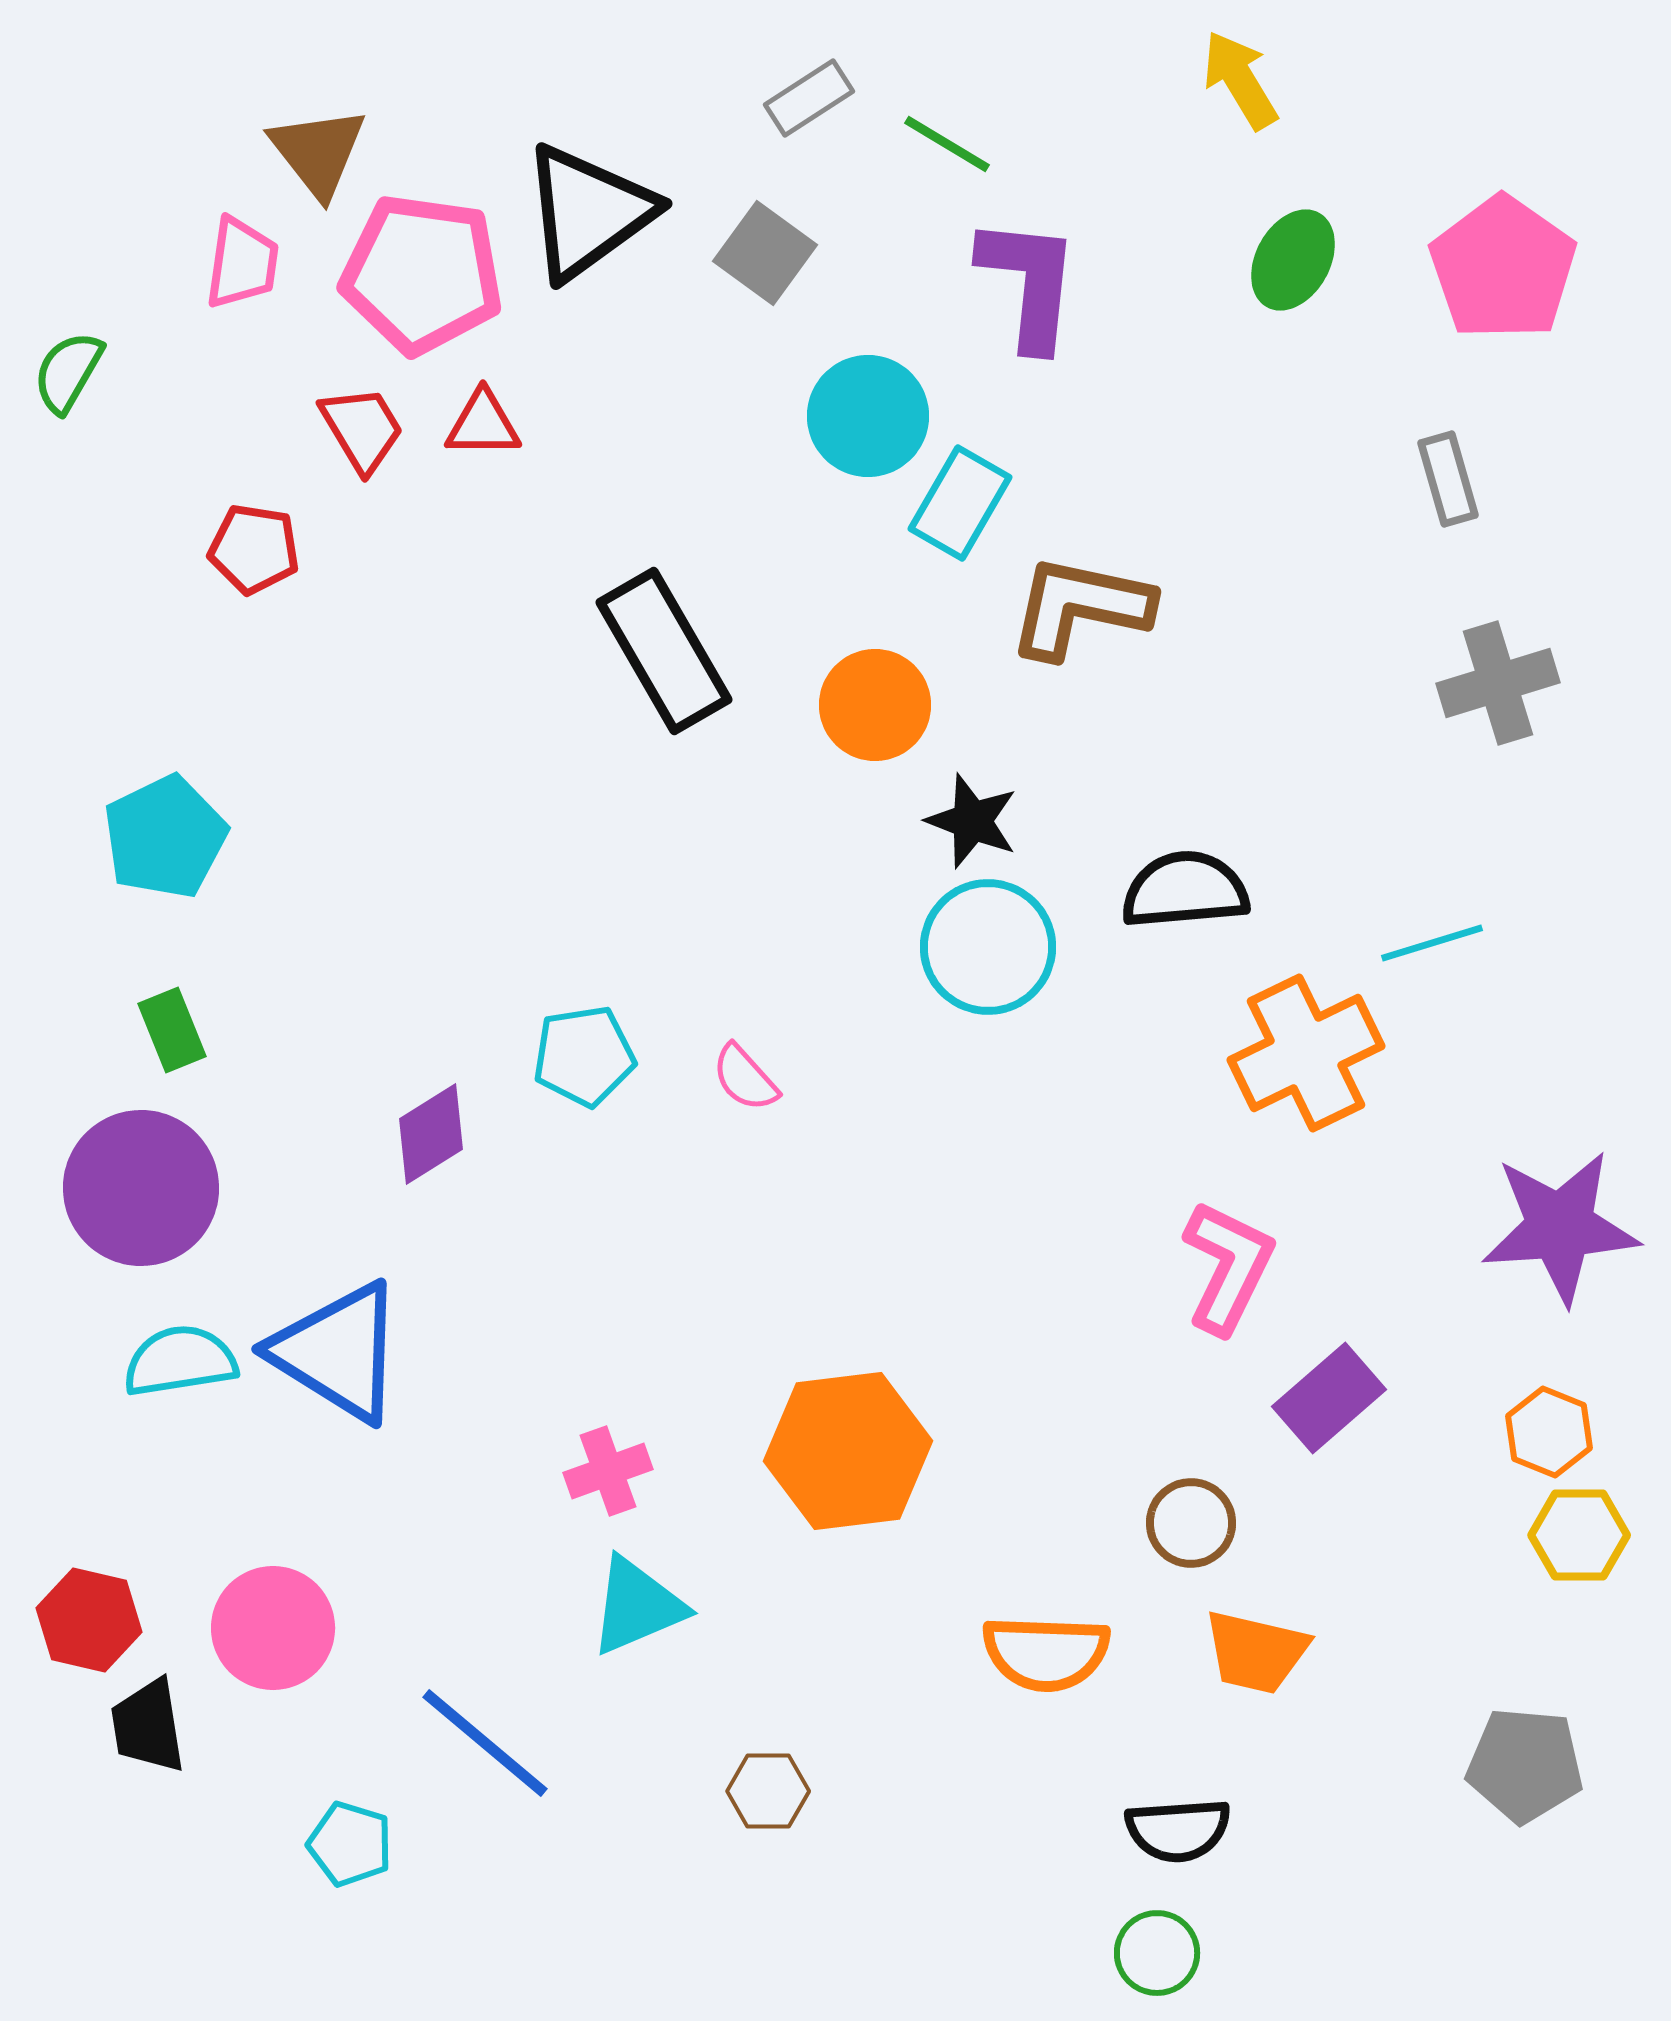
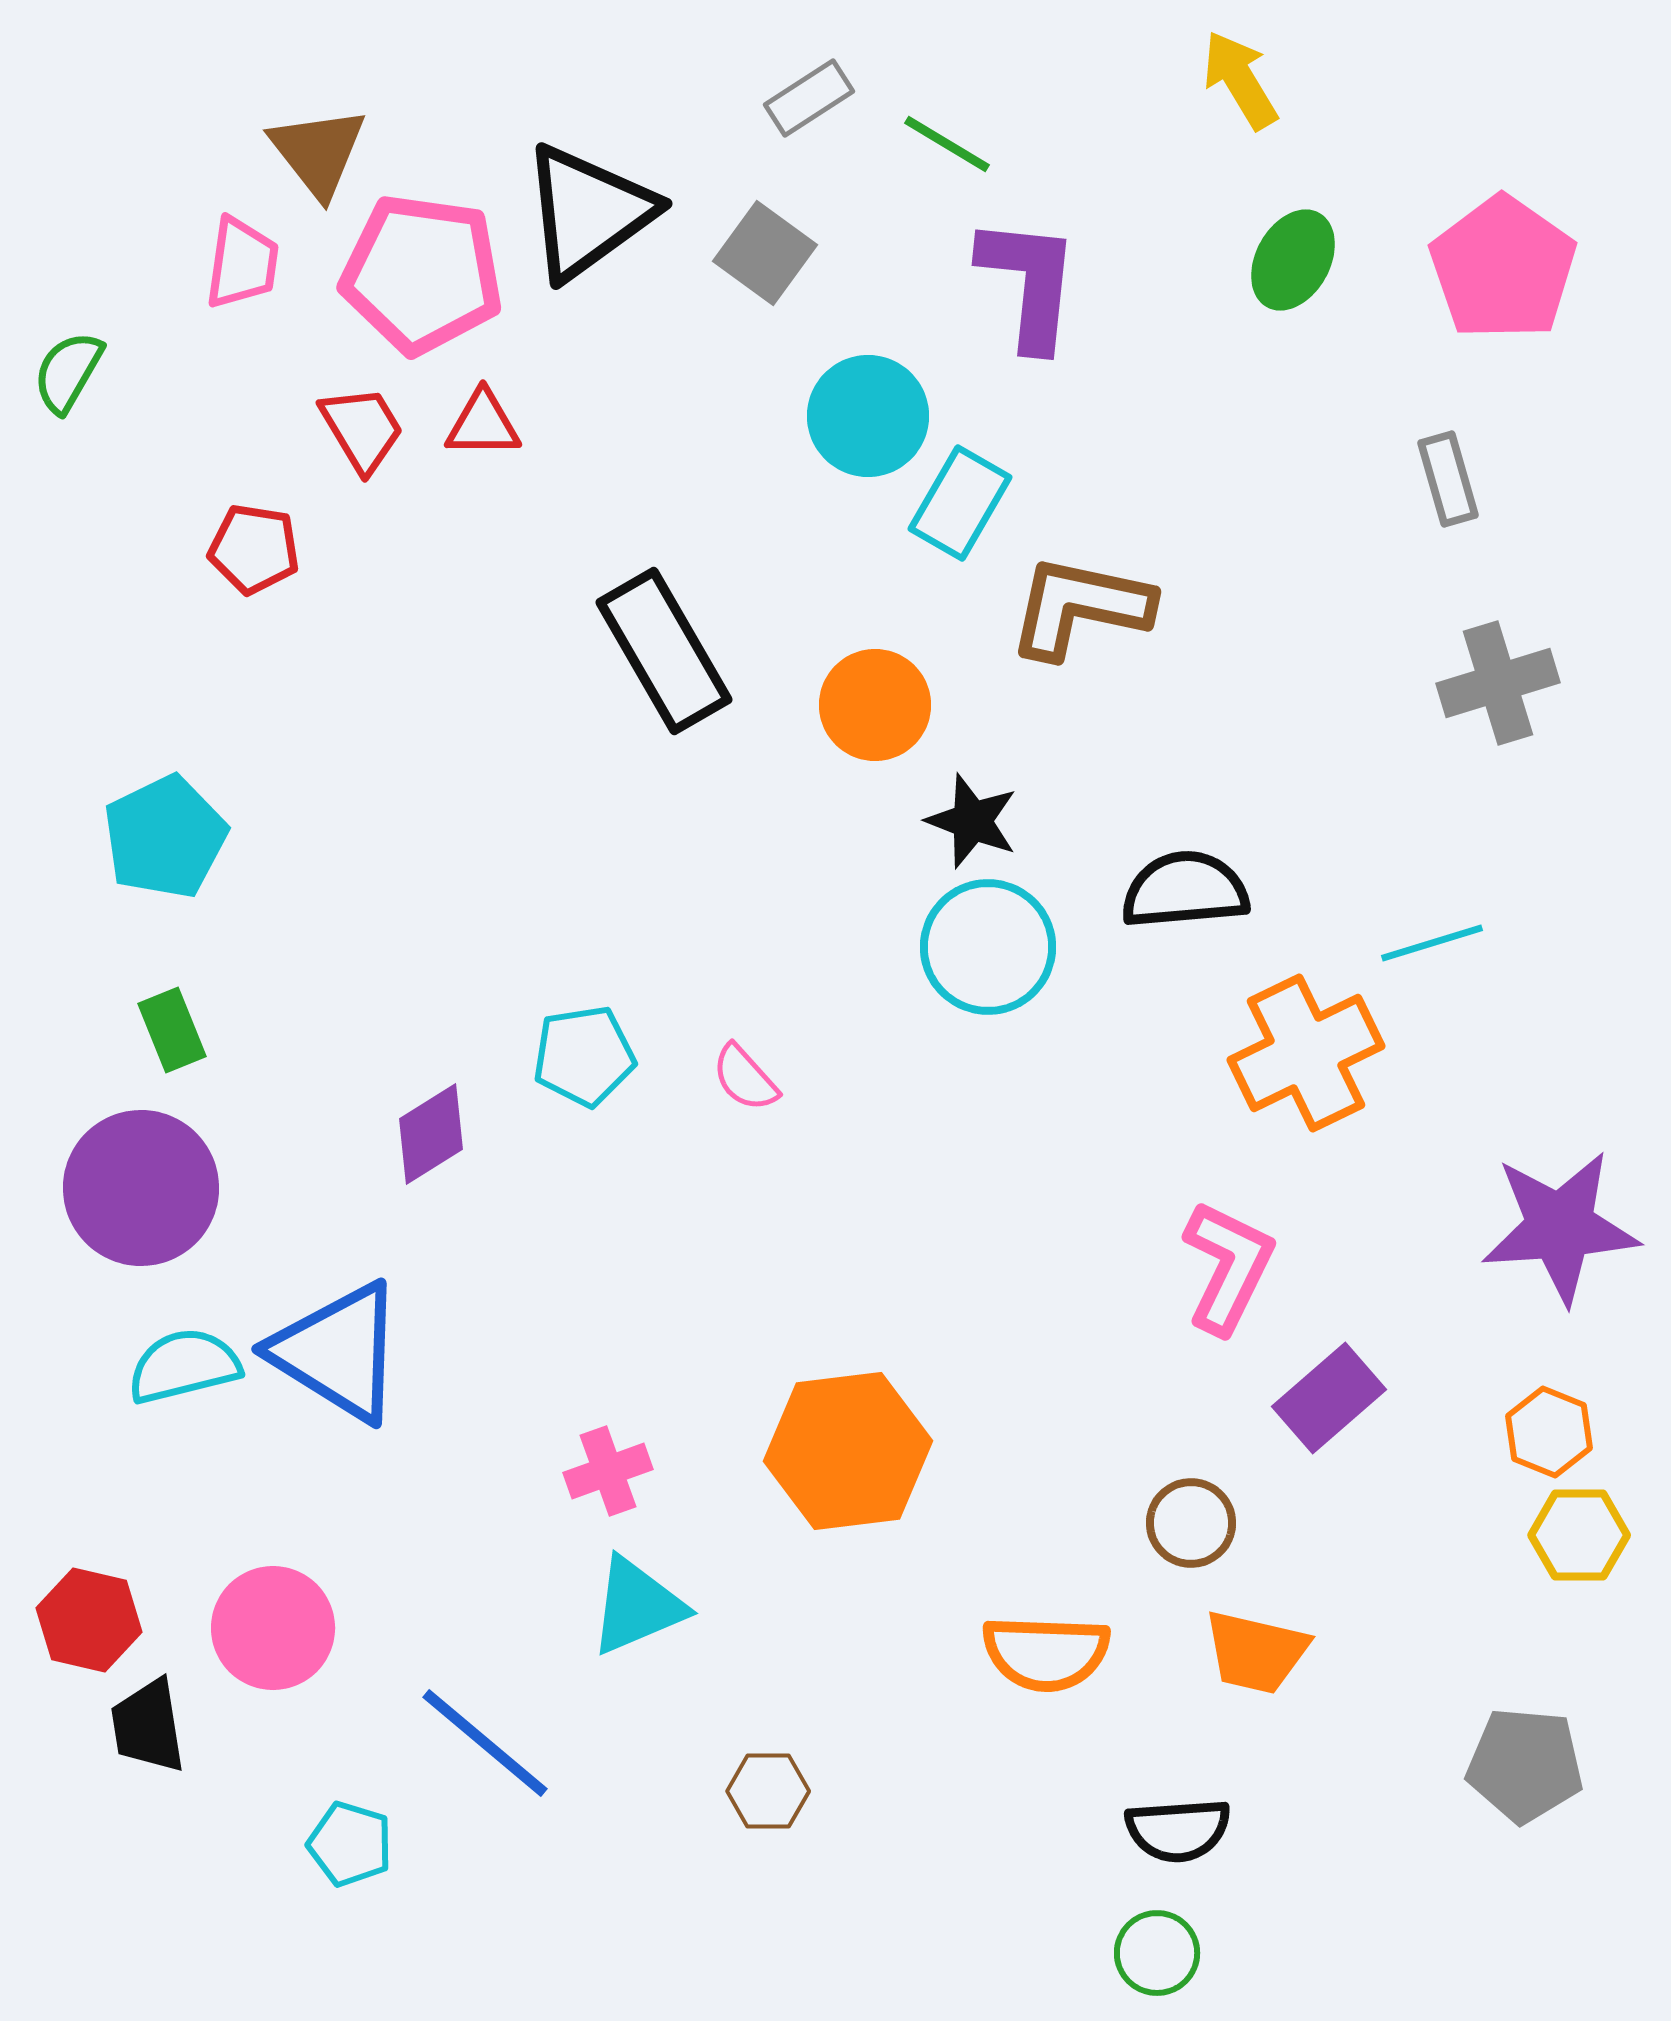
cyan semicircle at (180, 1361): moved 4 px right, 5 px down; rotated 5 degrees counterclockwise
